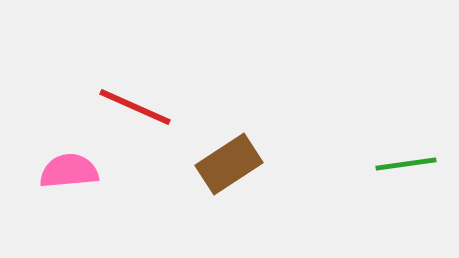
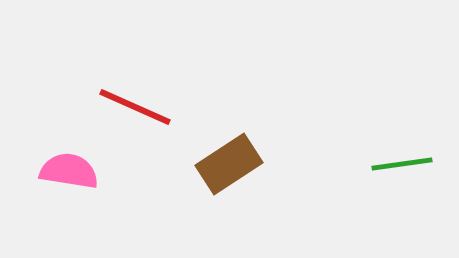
green line: moved 4 px left
pink semicircle: rotated 14 degrees clockwise
